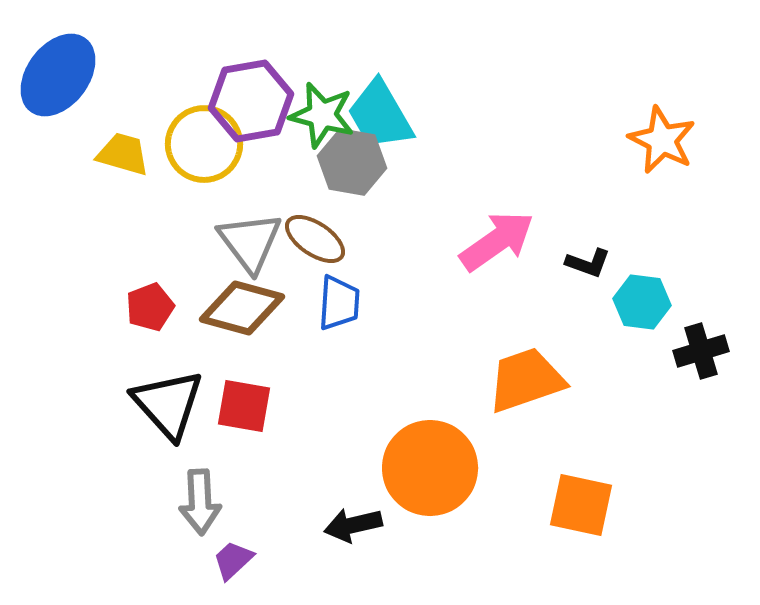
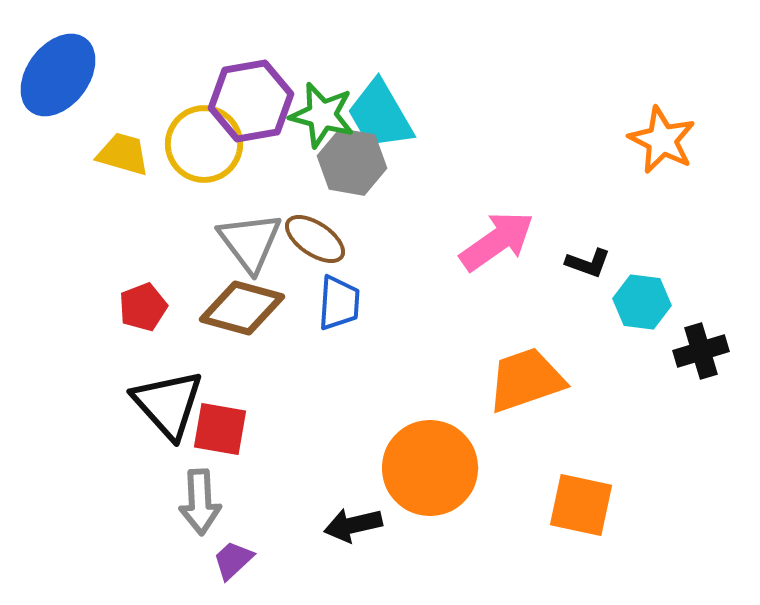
red pentagon: moved 7 px left
red square: moved 24 px left, 23 px down
